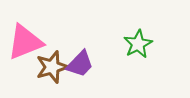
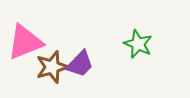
green star: rotated 20 degrees counterclockwise
